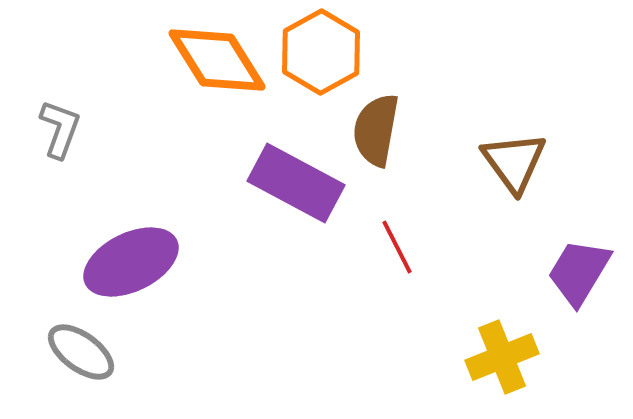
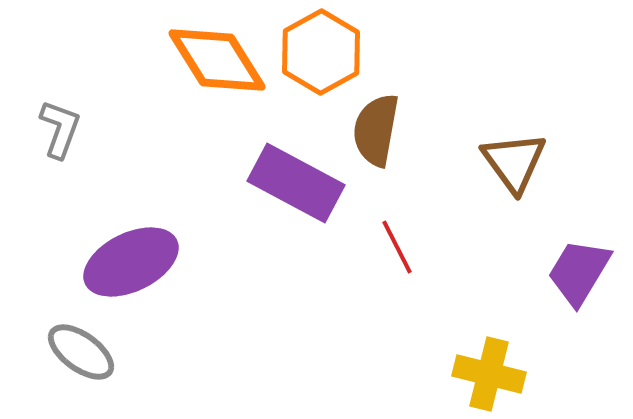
yellow cross: moved 13 px left, 17 px down; rotated 36 degrees clockwise
